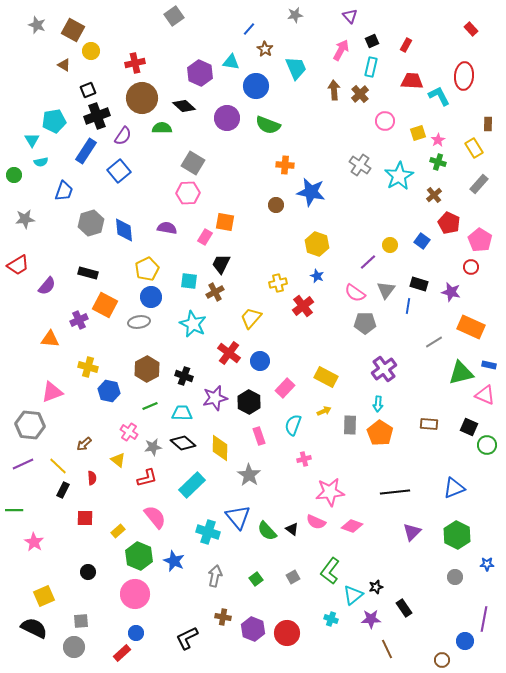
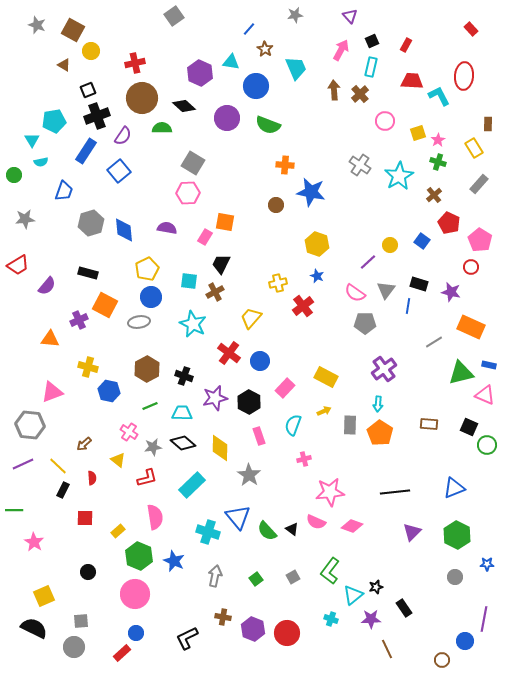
pink semicircle at (155, 517): rotated 30 degrees clockwise
